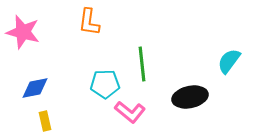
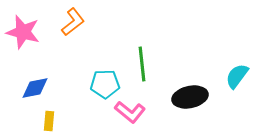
orange L-shape: moved 16 px left; rotated 136 degrees counterclockwise
cyan semicircle: moved 8 px right, 15 px down
yellow rectangle: moved 4 px right; rotated 18 degrees clockwise
